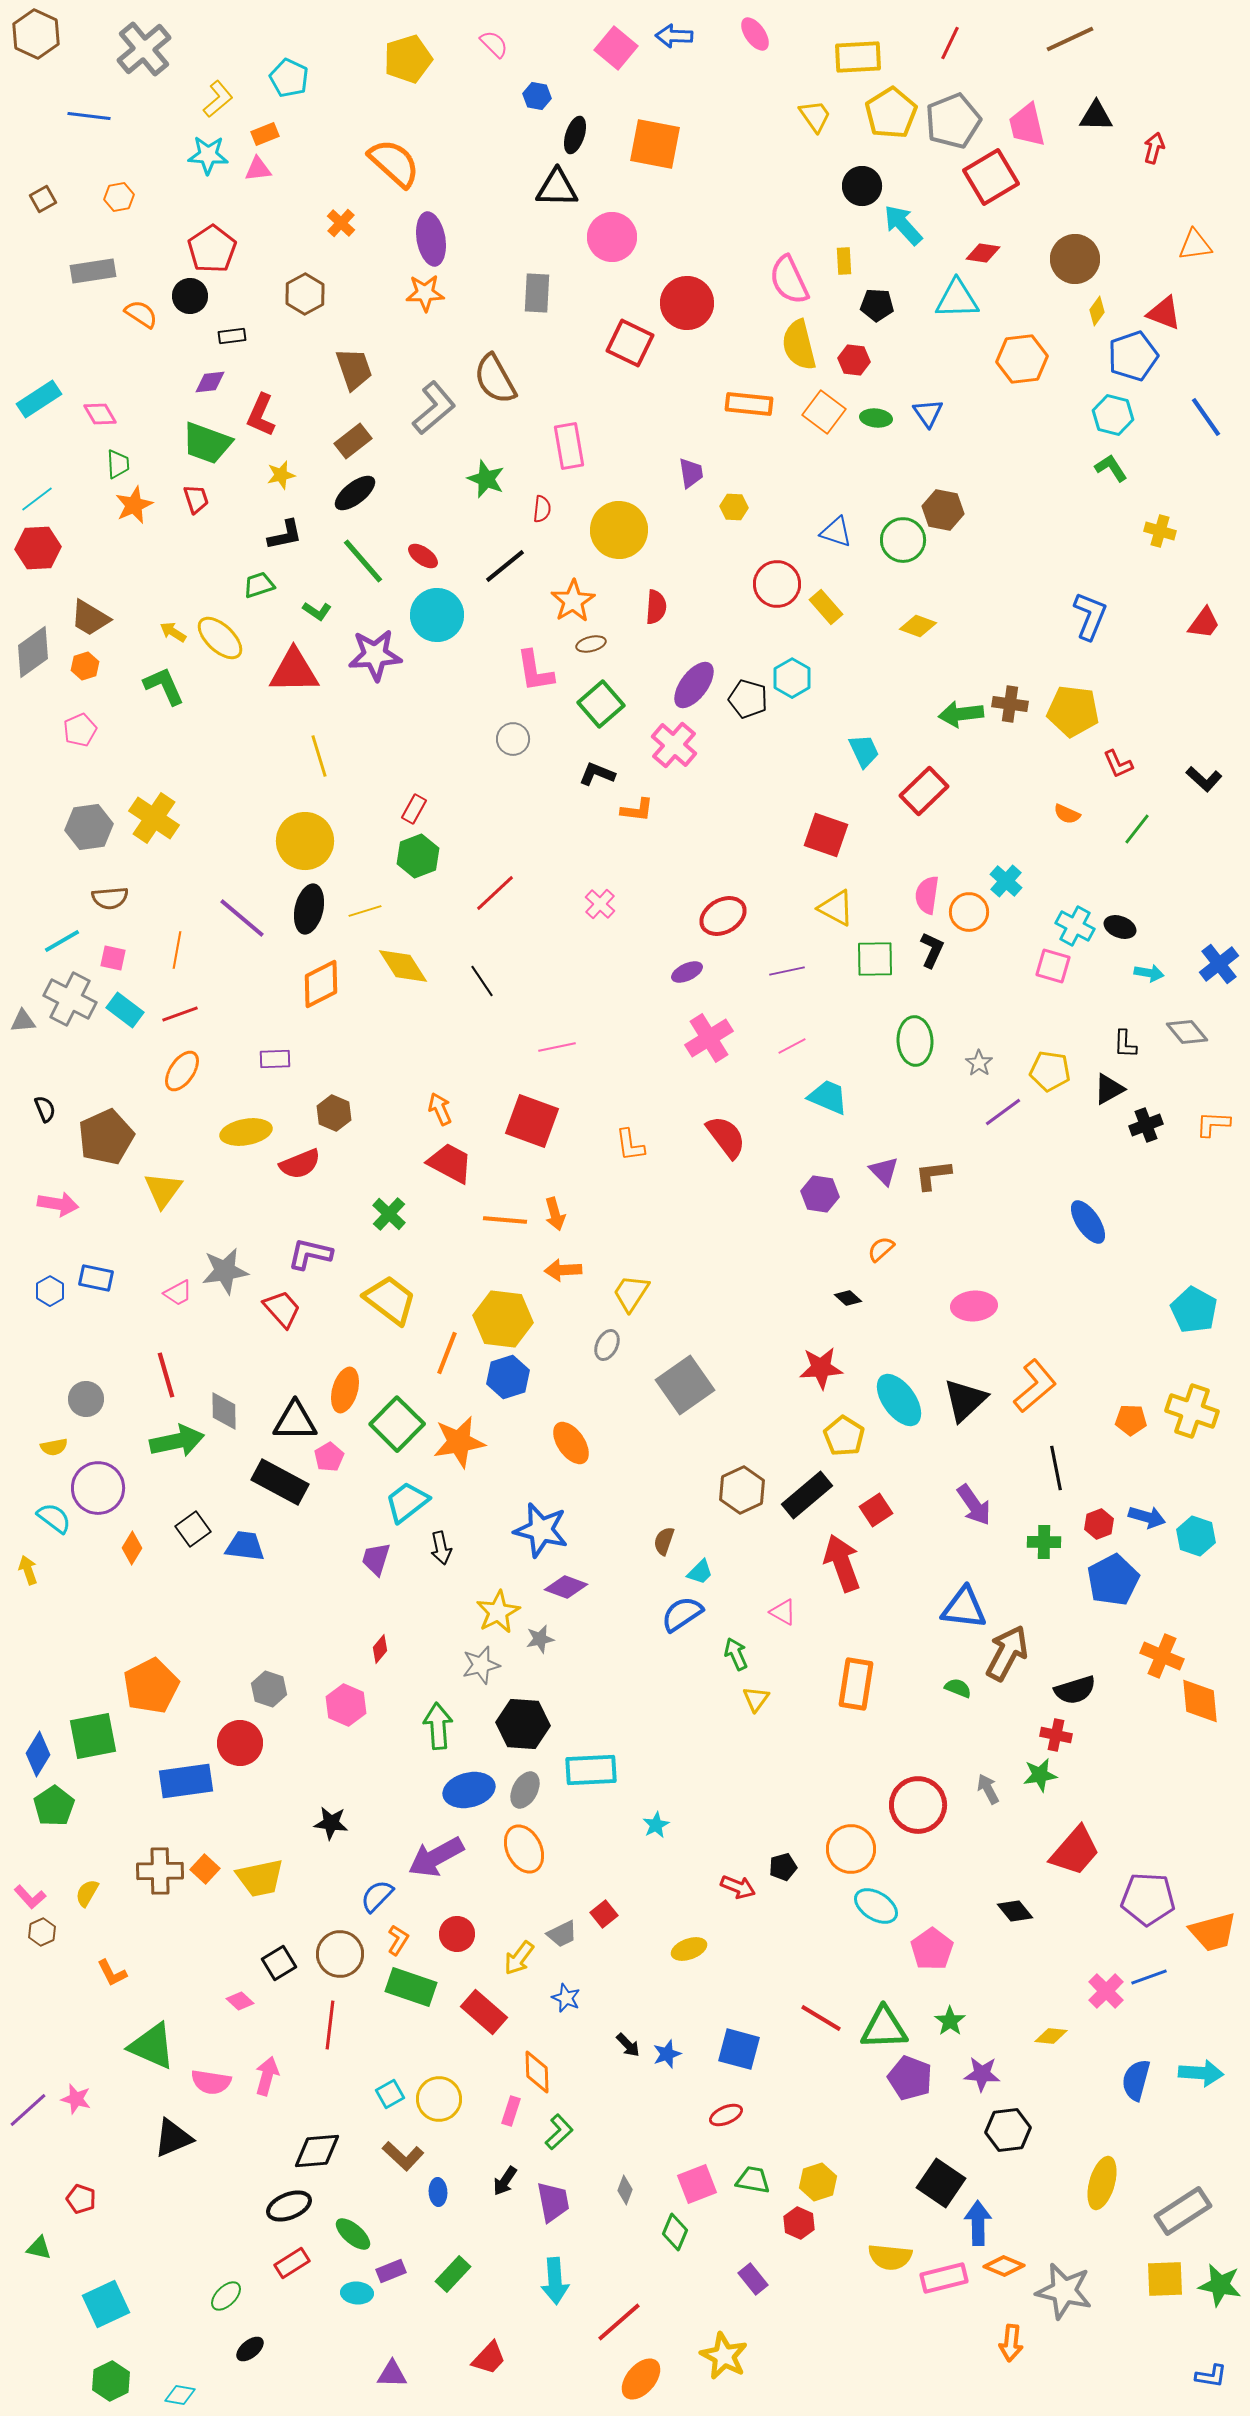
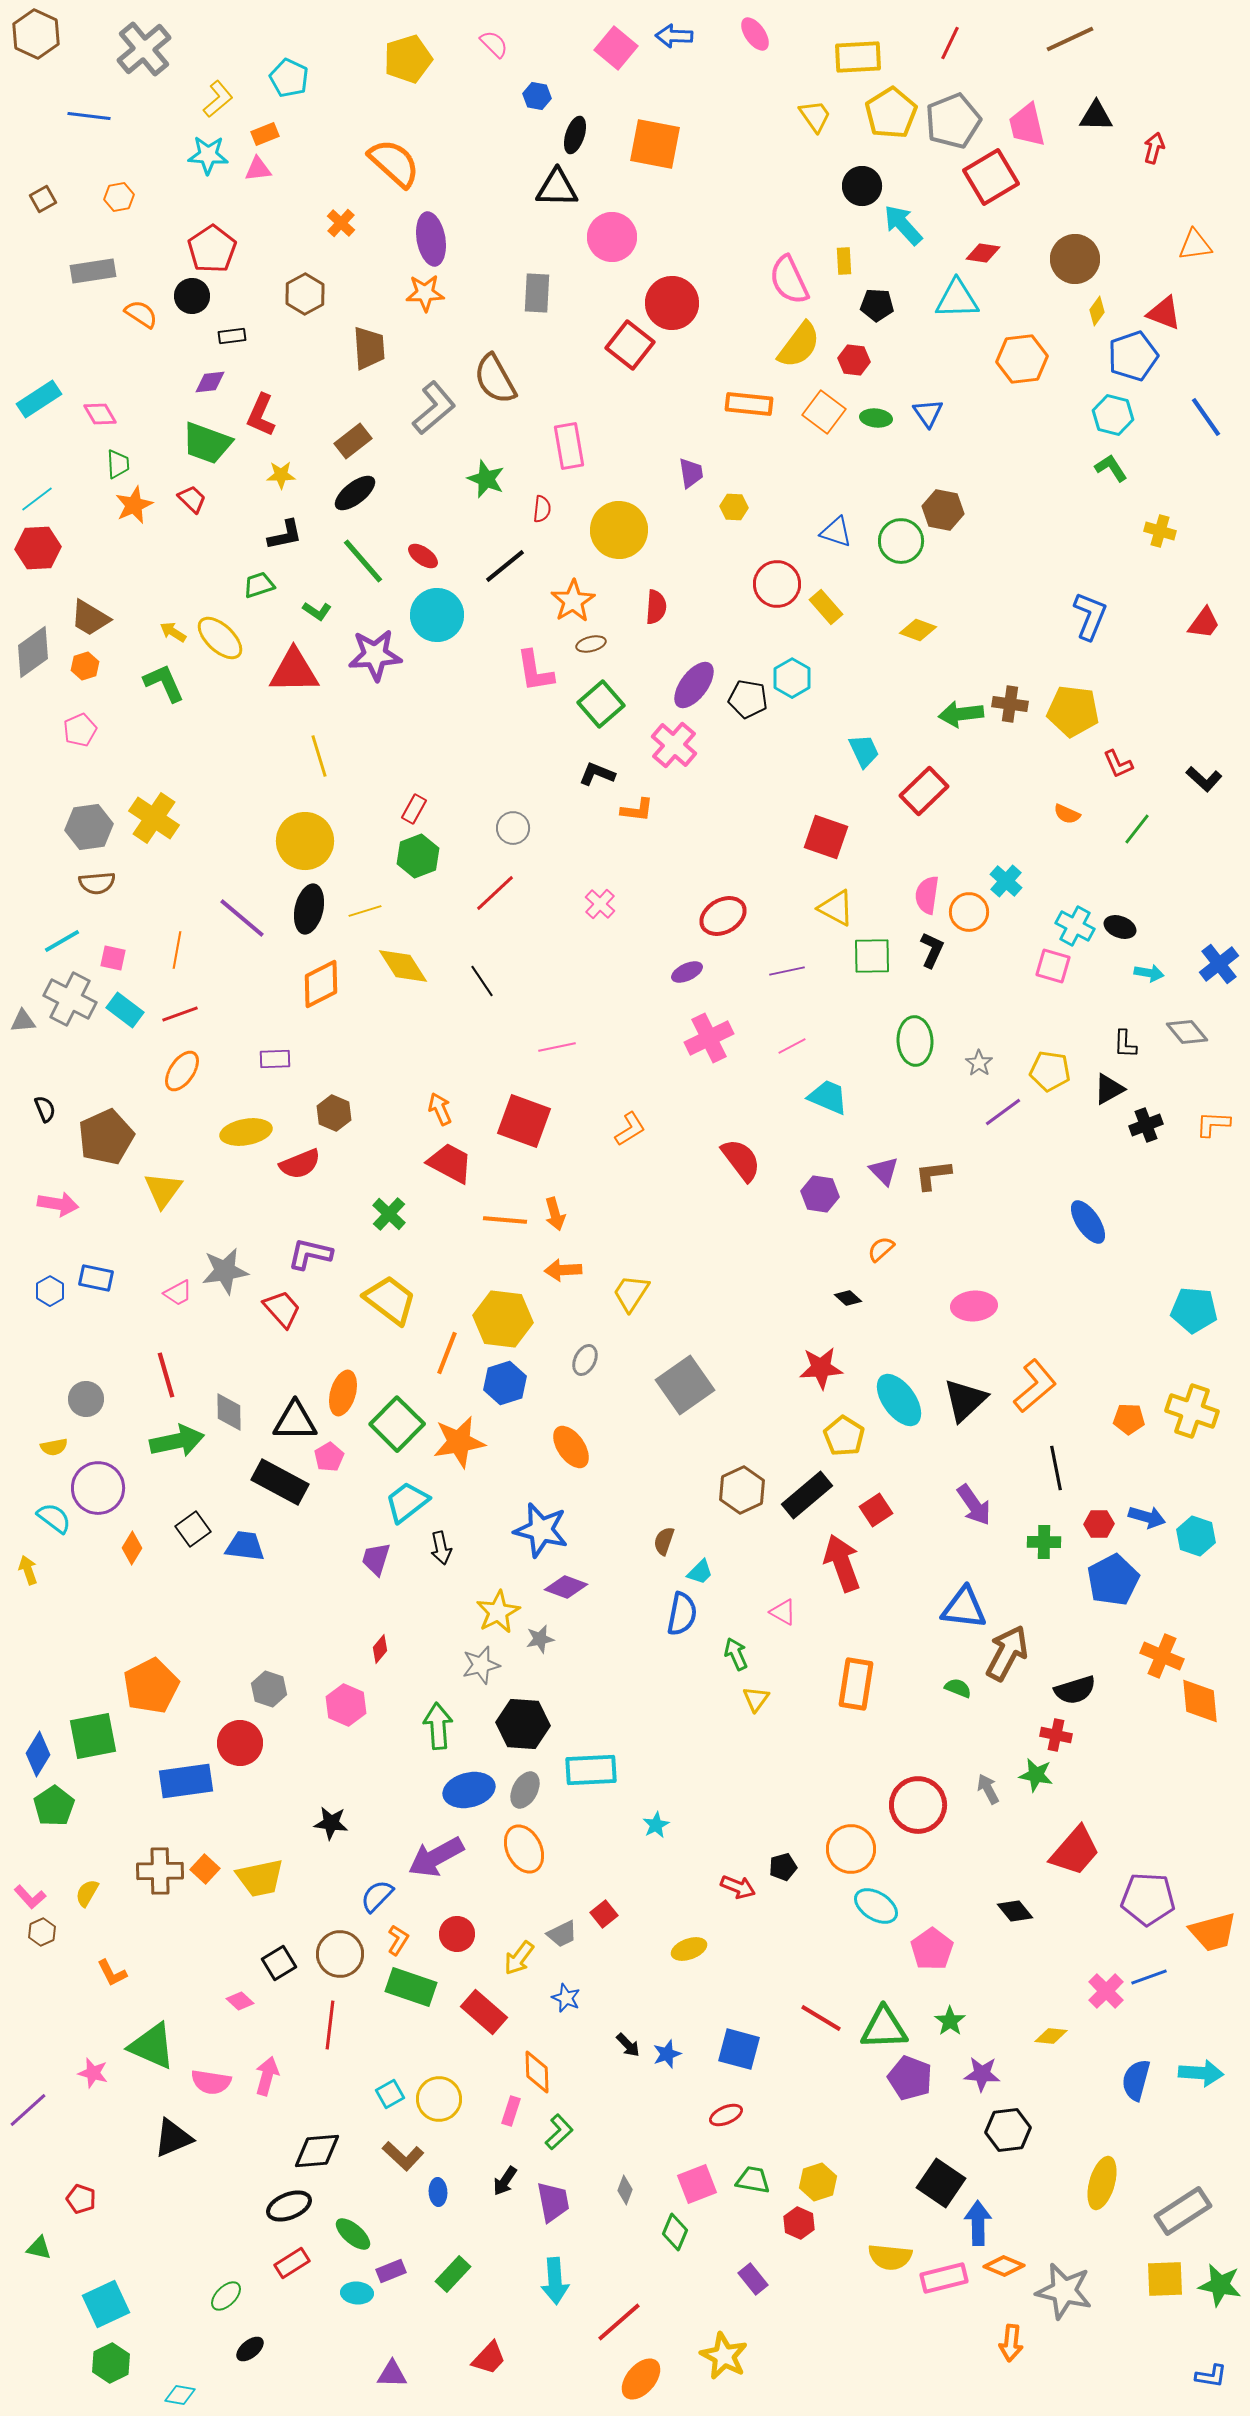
black circle at (190, 296): moved 2 px right
red circle at (687, 303): moved 15 px left
red square at (630, 343): moved 2 px down; rotated 12 degrees clockwise
yellow semicircle at (799, 345): rotated 129 degrees counterclockwise
brown trapezoid at (354, 369): moved 15 px right, 21 px up; rotated 15 degrees clockwise
yellow star at (281, 475): rotated 12 degrees clockwise
red trapezoid at (196, 499): moved 4 px left; rotated 28 degrees counterclockwise
green circle at (903, 540): moved 2 px left, 1 px down
yellow diamond at (918, 626): moved 4 px down
green L-shape at (164, 686): moved 3 px up
black pentagon at (748, 699): rotated 6 degrees counterclockwise
gray circle at (513, 739): moved 89 px down
red square at (826, 835): moved 2 px down
brown semicircle at (110, 898): moved 13 px left, 15 px up
green square at (875, 959): moved 3 px left, 3 px up
pink cross at (709, 1038): rotated 6 degrees clockwise
red square at (532, 1121): moved 8 px left
red semicircle at (726, 1137): moved 15 px right, 23 px down
orange L-shape at (630, 1145): moved 16 px up; rotated 114 degrees counterclockwise
cyan pentagon at (1194, 1310): rotated 24 degrees counterclockwise
gray ellipse at (607, 1345): moved 22 px left, 15 px down
blue hexagon at (508, 1377): moved 3 px left, 6 px down
orange ellipse at (345, 1390): moved 2 px left, 3 px down
gray diamond at (224, 1411): moved 5 px right, 1 px down
orange pentagon at (1131, 1420): moved 2 px left, 1 px up
orange ellipse at (571, 1443): moved 4 px down
red hexagon at (1099, 1524): rotated 20 degrees clockwise
blue semicircle at (682, 1614): rotated 135 degrees clockwise
green star at (1040, 1775): moved 4 px left; rotated 20 degrees clockwise
pink star at (76, 2099): moved 17 px right, 26 px up
green hexagon at (111, 2381): moved 18 px up
